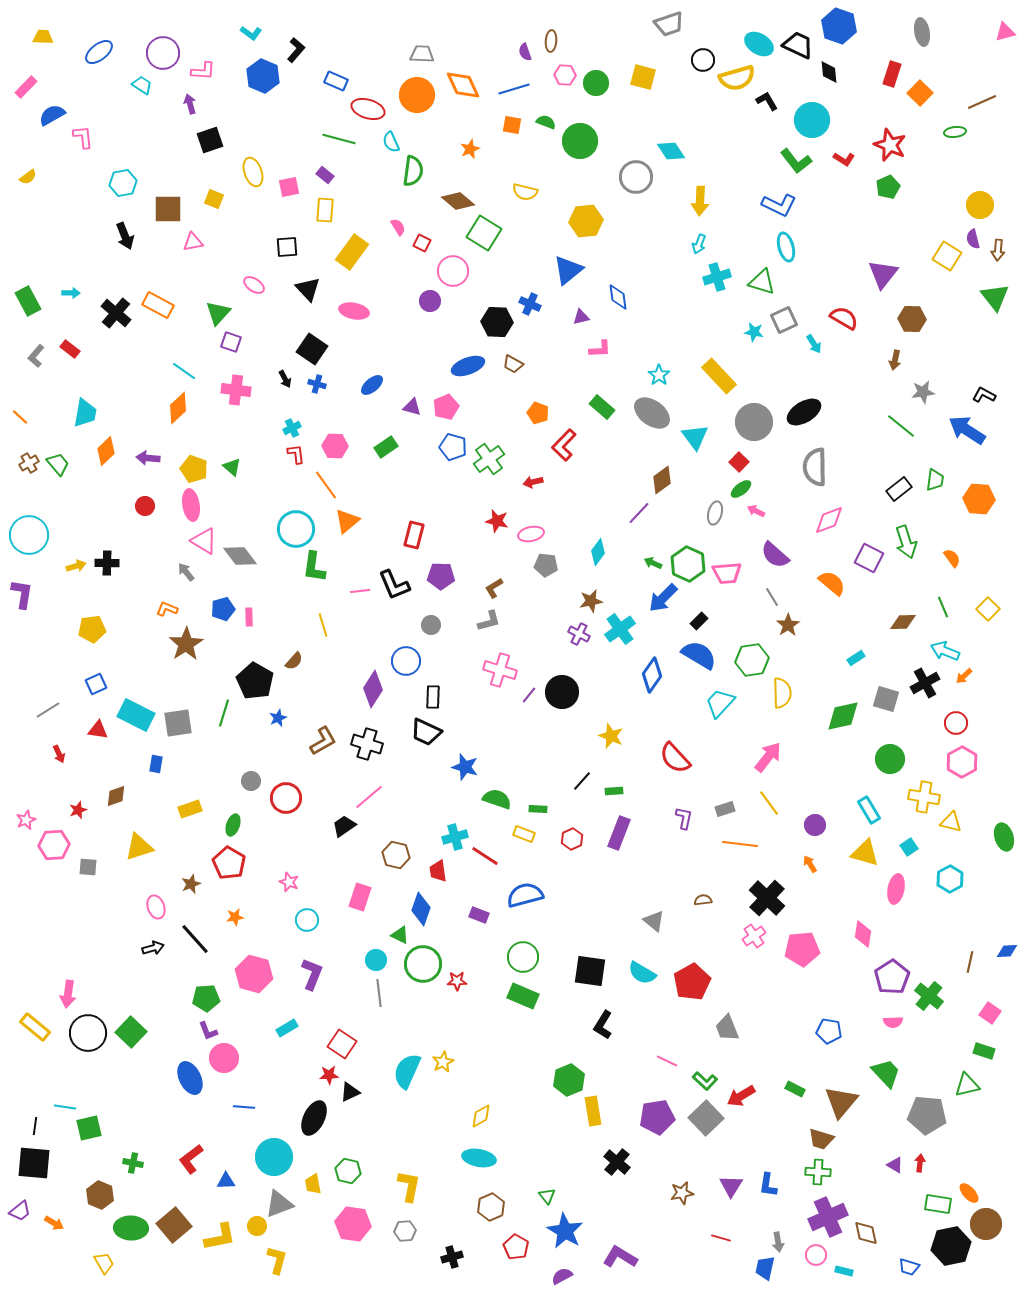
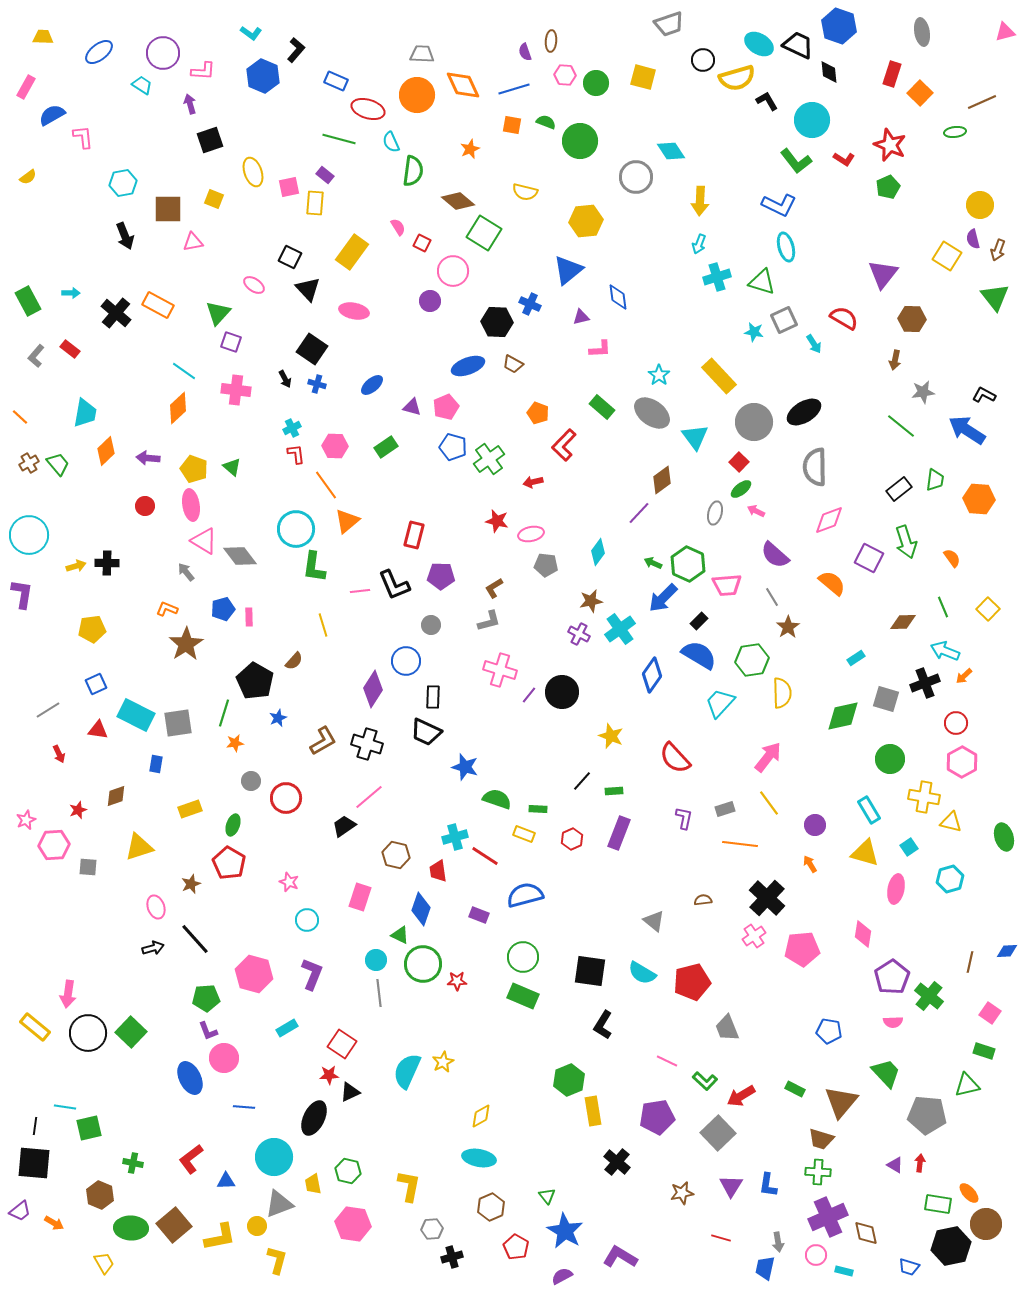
pink rectangle at (26, 87): rotated 15 degrees counterclockwise
yellow rectangle at (325, 210): moved 10 px left, 7 px up
black square at (287, 247): moved 3 px right, 10 px down; rotated 30 degrees clockwise
brown arrow at (998, 250): rotated 15 degrees clockwise
pink trapezoid at (727, 573): moved 12 px down
brown star at (788, 625): moved 2 px down
black cross at (925, 683): rotated 8 degrees clockwise
cyan hexagon at (950, 879): rotated 12 degrees clockwise
orange star at (235, 917): moved 174 px up
red pentagon at (692, 982): rotated 15 degrees clockwise
gray square at (706, 1118): moved 12 px right, 15 px down
gray hexagon at (405, 1231): moved 27 px right, 2 px up
